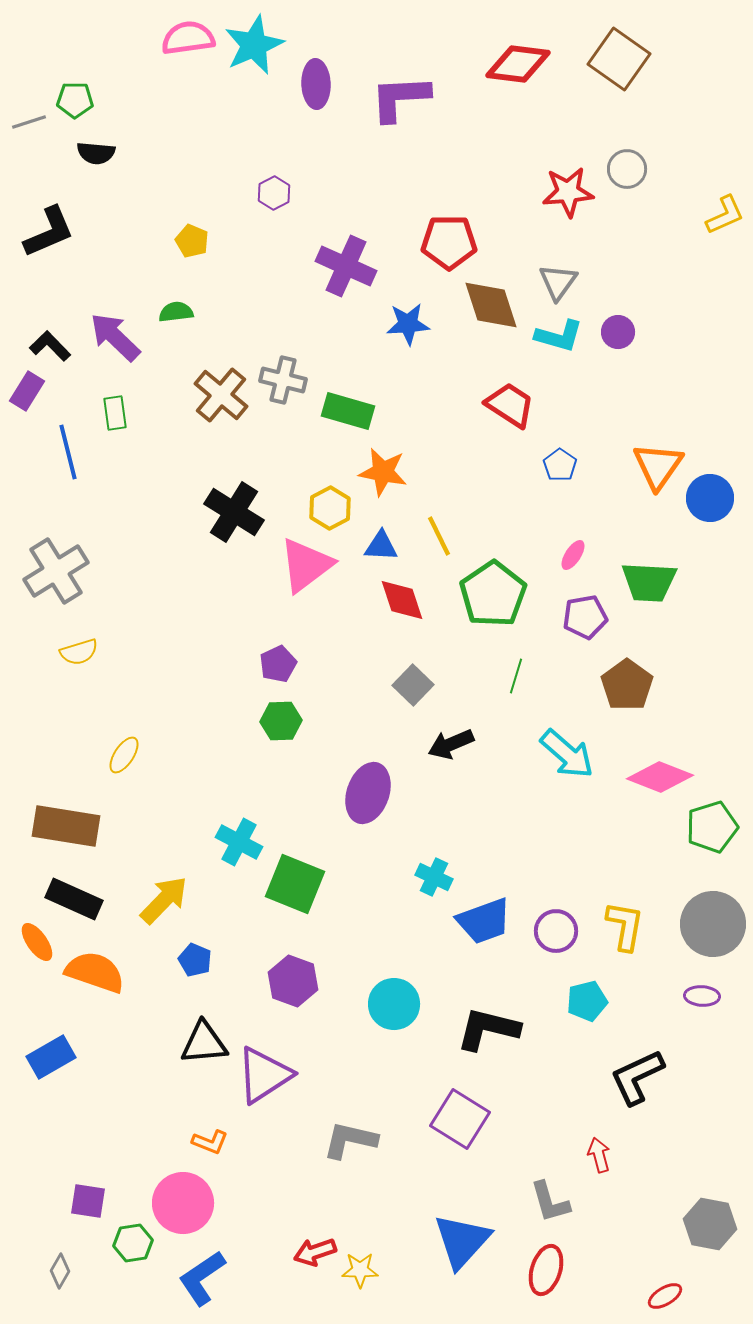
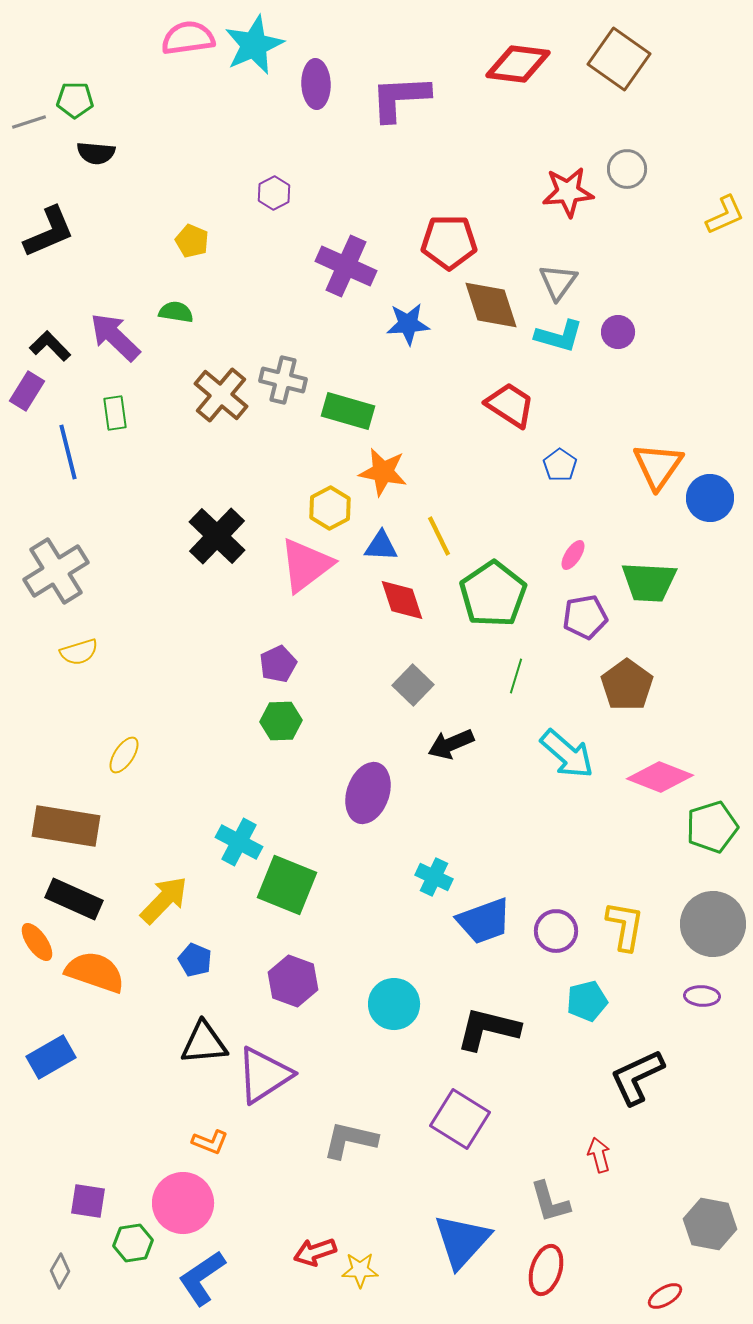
green semicircle at (176, 312): rotated 16 degrees clockwise
black cross at (234, 512): moved 17 px left, 24 px down; rotated 12 degrees clockwise
green square at (295, 884): moved 8 px left, 1 px down
